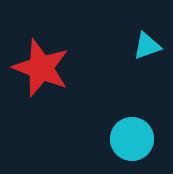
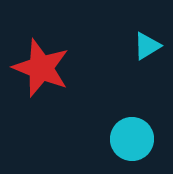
cyan triangle: rotated 12 degrees counterclockwise
